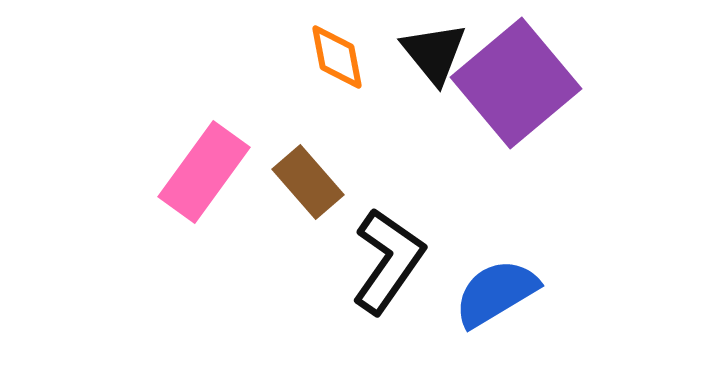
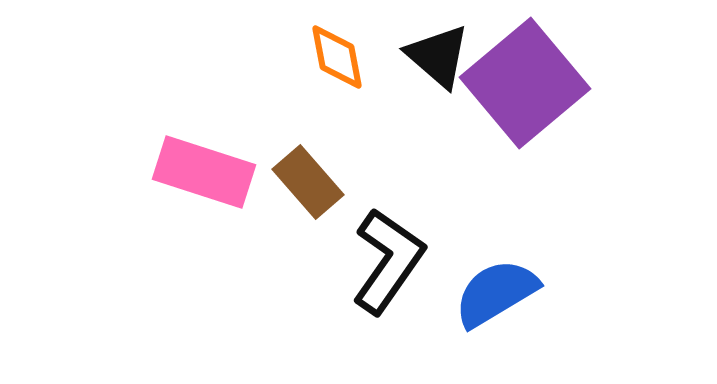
black triangle: moved 4 px right, 3 px down; rotated 10 degrees counterclockwise
purple square: moved 9 px right
pink rectangle: rotated 72 degrees clockwise
